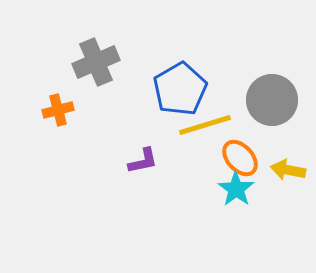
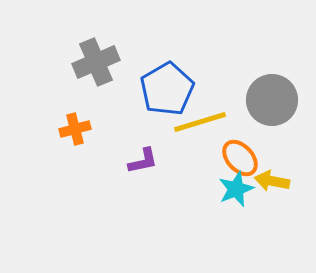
blue pentagon: moved 13 px left
orange cross: moved 17 px right, 19 px down
yellow line: moved 5 px left, 3 px up
yellow arrow: moved 16 px left, 11 px down
cyan star: rotated 15 degrees clockwise
